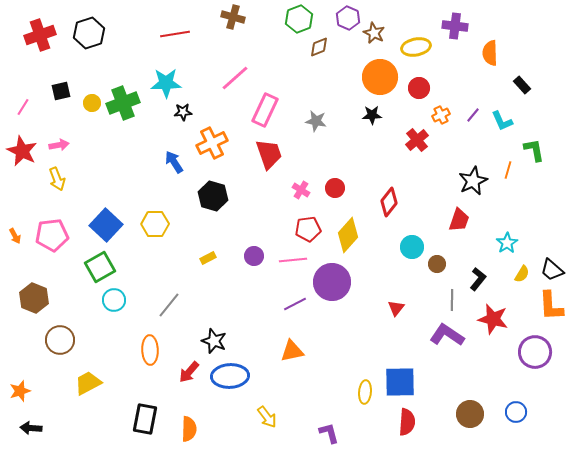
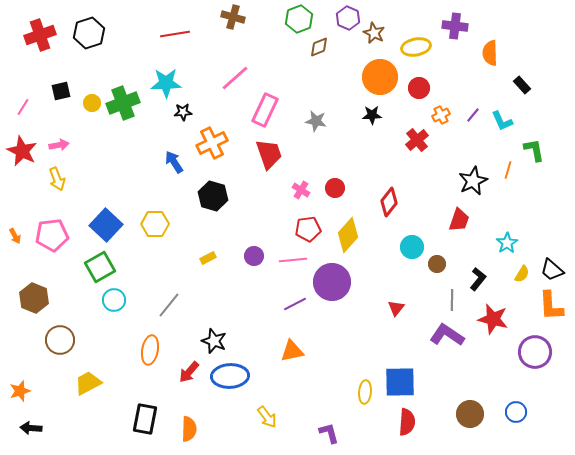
orange ellipse at (150, 350): rotated 12 degrees clockwise
